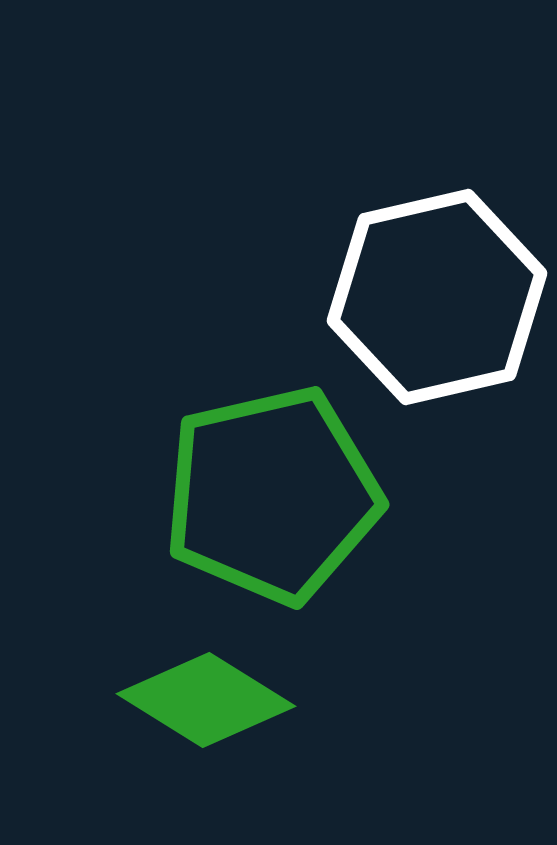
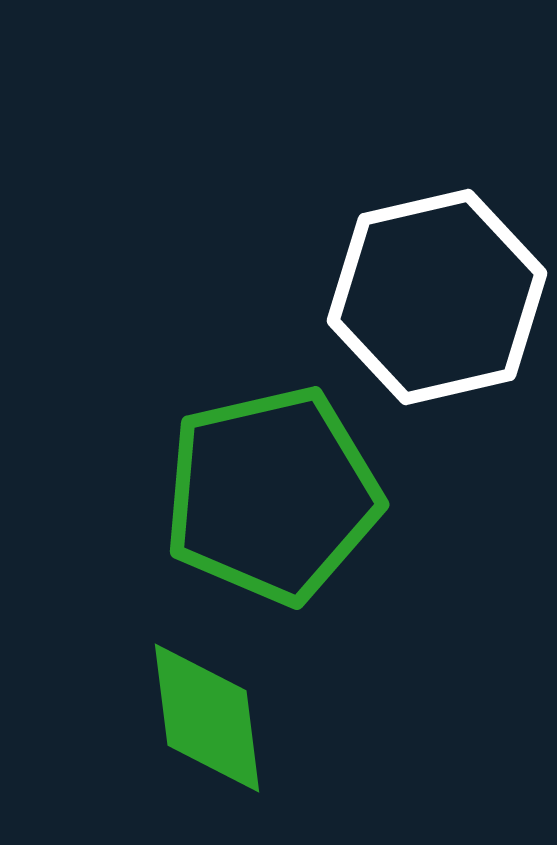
green diamond: moved 1 px right, 18 px down; rotated 51 degrees clockwise
